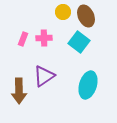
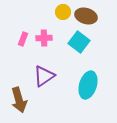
brown ellipse: rotated 50 degrees counterclockwise
brown arrow: moved 9 px down; rotated 15 degrees counterclockwise
